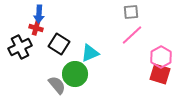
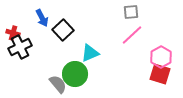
blue arrow: moved 3 px right, 4 px down; rotated 30 degrees counterclockwise
red cross: moved 23 px left, 5 px down
black square: moved 4 px right, 14 px up; rotated 15 degrees clockwise
gray semicircle: moved 1 px right, 1 px up
